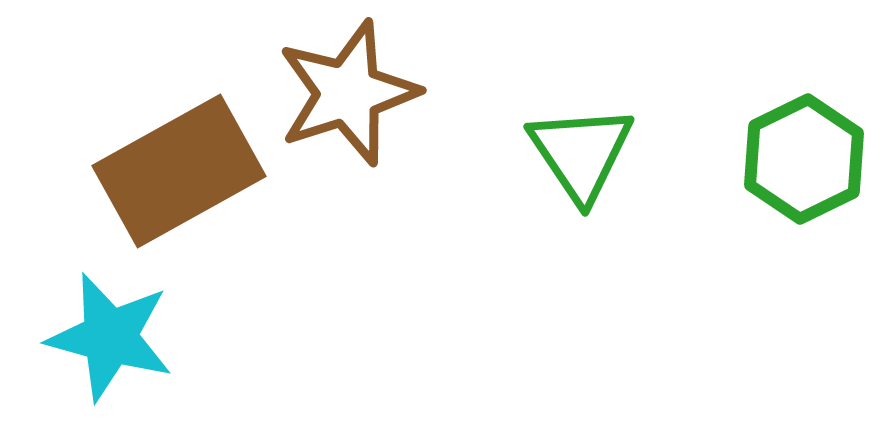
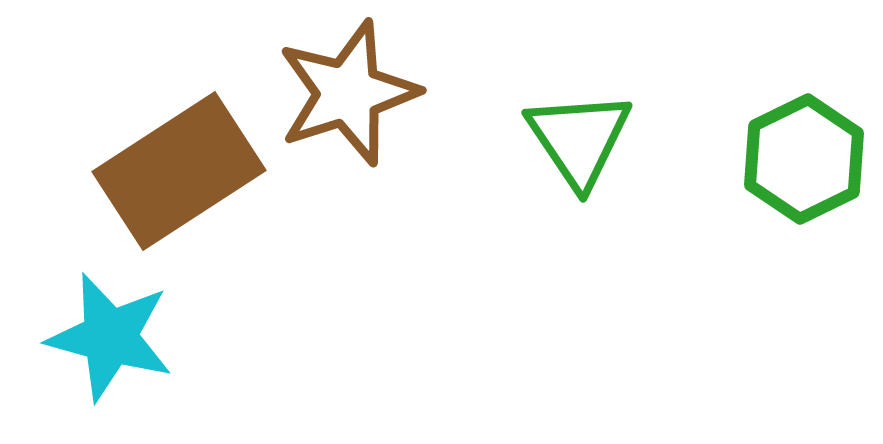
green triangle: moved 2 px left, 14 px up
brown rectangle: rotated 4 degrees counterclockwise
